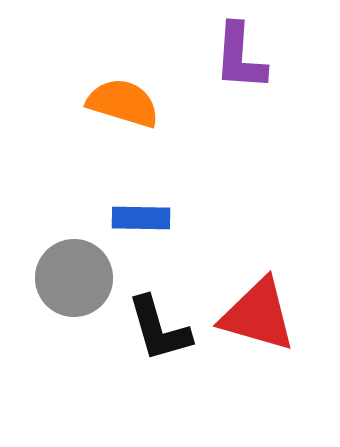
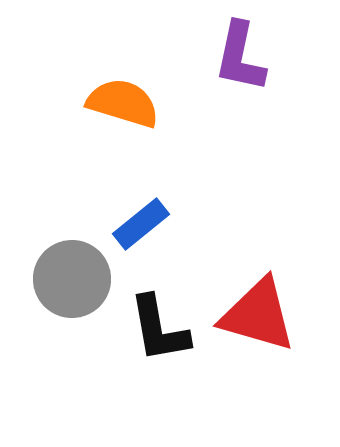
purple L-shape: rotated 8 degrees clockwise
blue rectangle: moved 6 px down; rotated 40 degrees counterclockwise
gray circle: moved 2 px left, 1 px down
black L-shape: rotated 6 degrees clockwise
